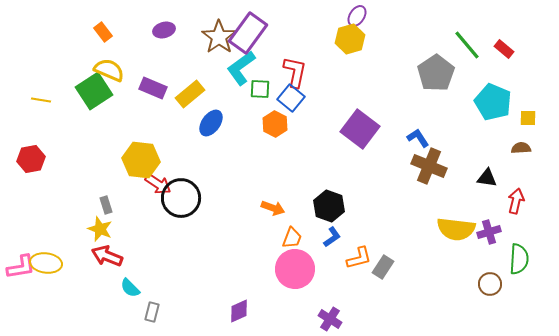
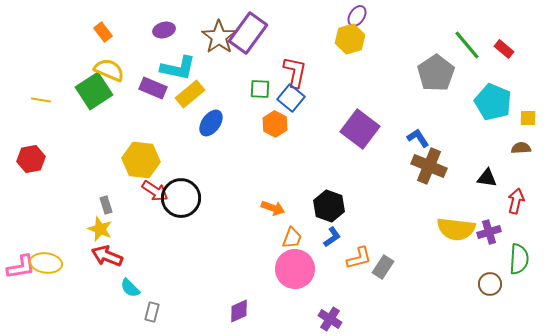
cyan L-shape at (241, 68): moved 63 px left; rotated 132 degrees counterclockwise
red arrow at (158, 184): moved 3 px left, 7 px down
